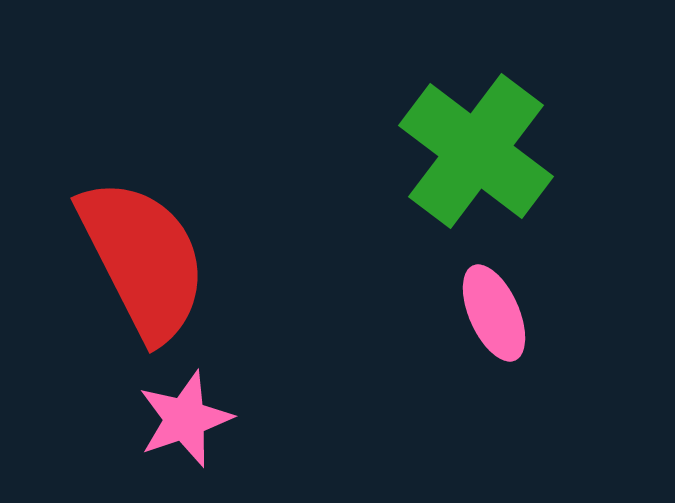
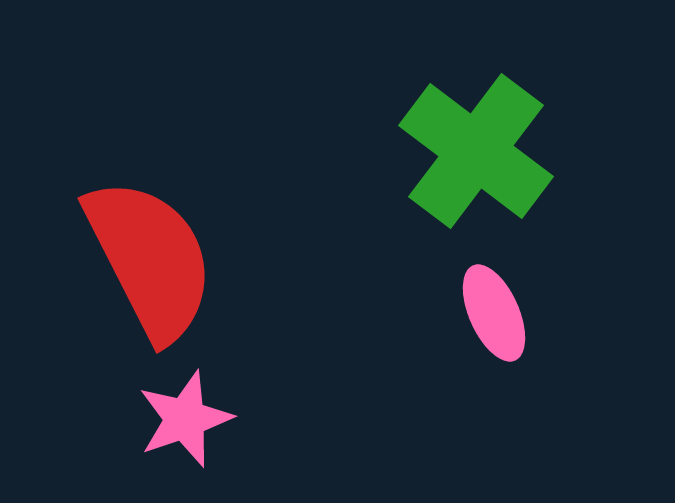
red semicircle: moved 7 px right
